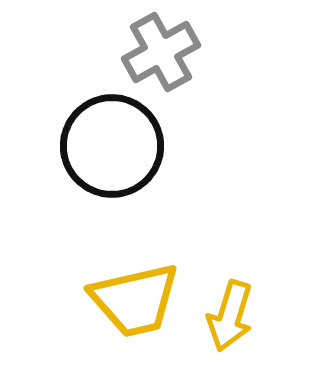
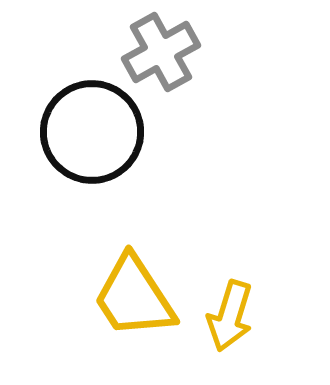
black circle: moved 20 px left, 14 px up
yellow trapezoid: moved 1 px left, 3 px up; rotated 70 degrees clockwise
